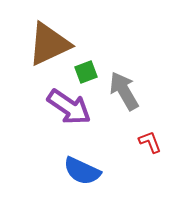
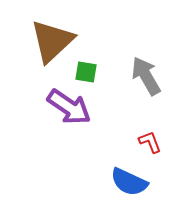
brown triangle: moved 3 px right, 3 px up; rotated 18 degrees counterclockwise
green square: rotated 30 degrees clockwise
gray arrow: moved 22 px right, 15 px up
blue semicircle: moved 47 px right, 11 px down
